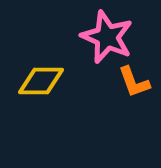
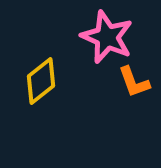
yellow diamond: rotated 39 degrees counterclockwise
